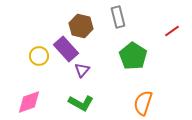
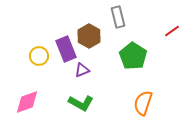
brown hexagon: moved 8 px right, 10 px down; rotated 15 degrees clockwise
purple rectangle: rotated 20 degrees clockwise
purple triangle: rotated 28 degrees clockwise
pink diamond: moved 2 px left
